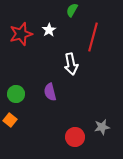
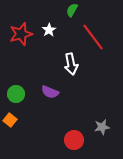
red line: rotated 52 degrees counterclockwise
purple semicircle: rotated 54 degrees counterclockwise
red circle: moved 1 px left, 3 px down
